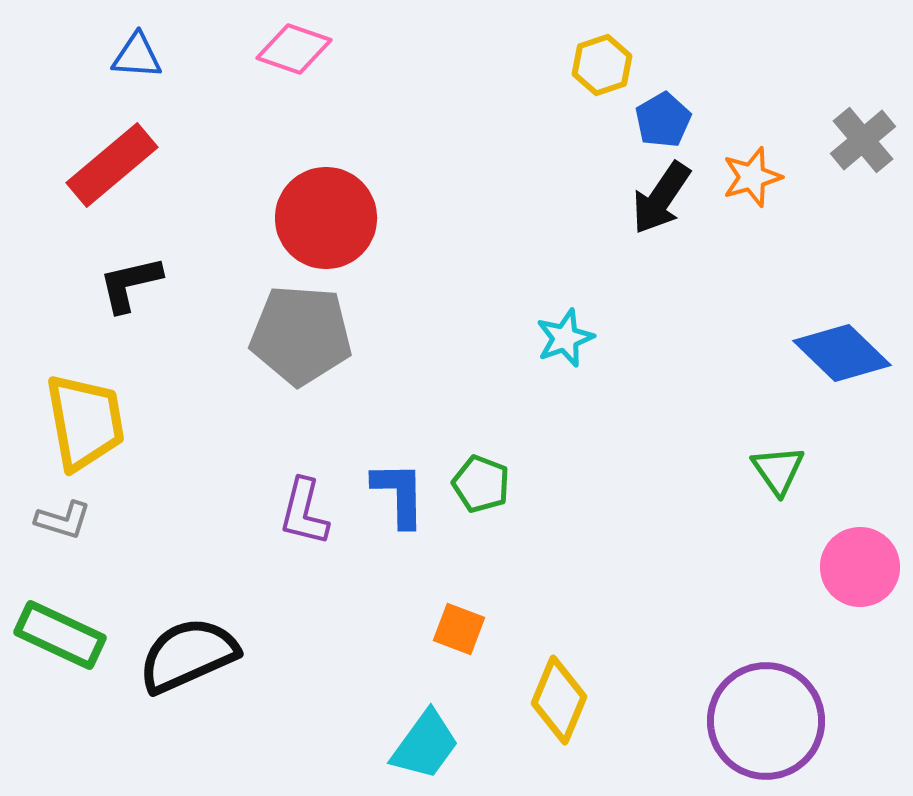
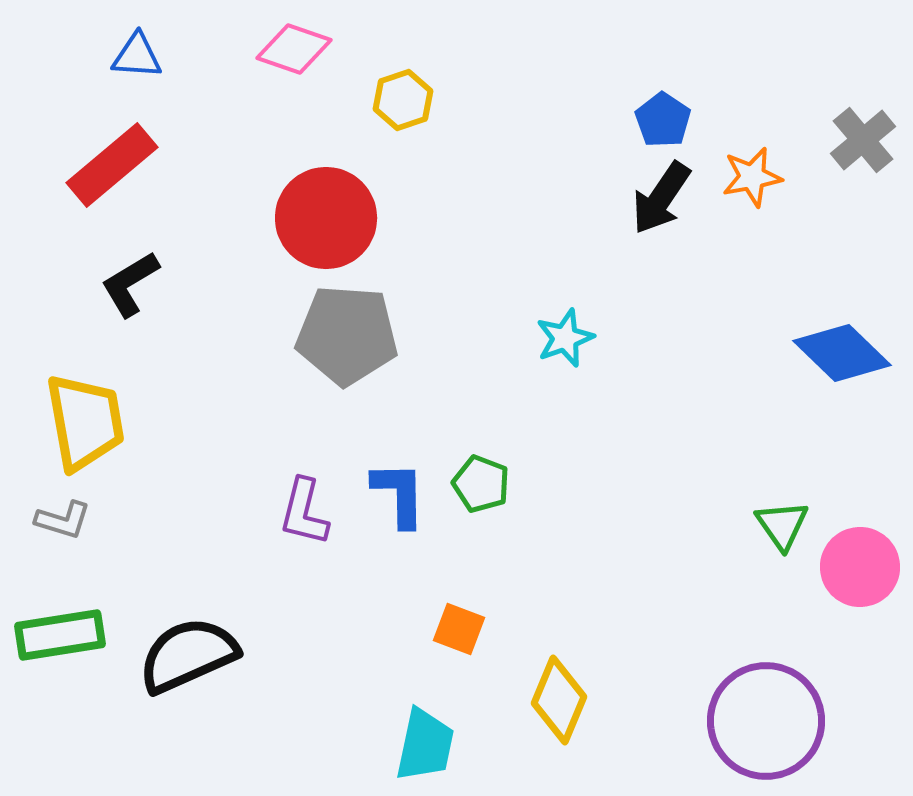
yellow hexagon: moved 199 px left, 35 px down
blue pentagon: rotated 8 degrees counterclockwise
orange star: rotated 6 degrees clockwise
black L-shape: rotated 18 degrees counterclockwise
gray pentagon: moved 46 px right
green triangle: moved 4 px right, 55 px down
green rectangle: rotated 34 degrees counterclockwise
cyan trapezoid: rotated 24 degrees counterclockwise
